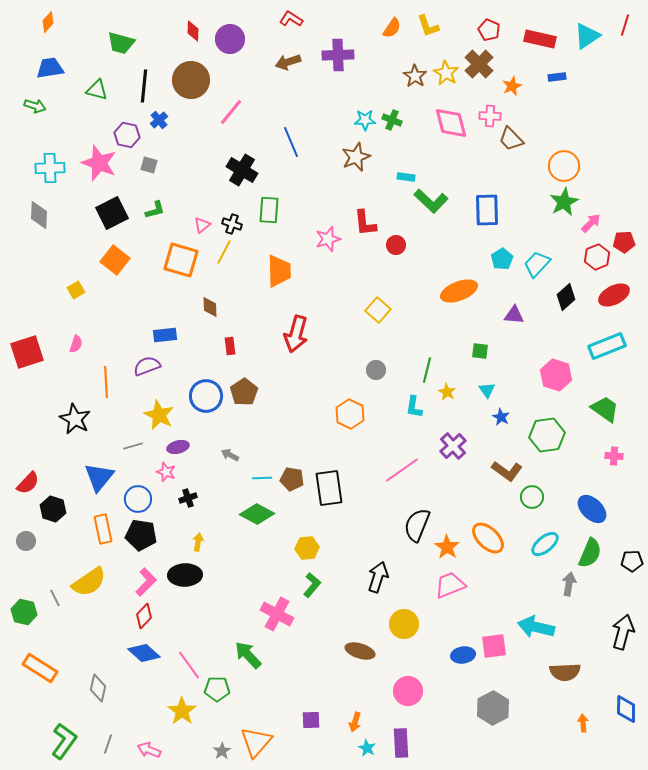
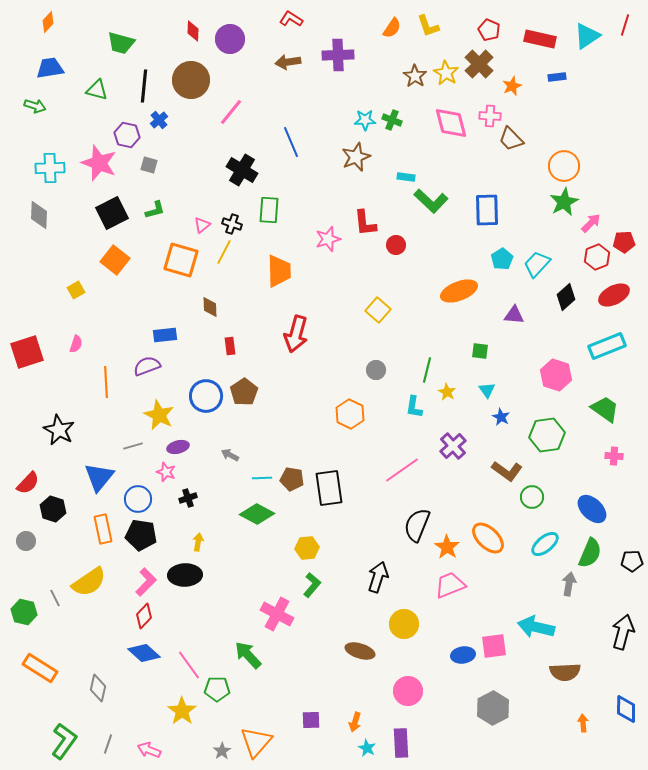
brown arrow at (288, 62): rotated 10 degrees clockwise
black star at (75, 419): moved 16 px left, 11 px down
